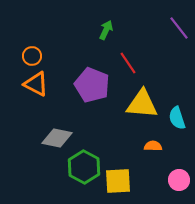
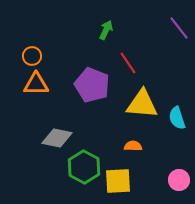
orange triangle: rotated 28 degrees counterclockwise
orange semicircle: moved 20 px left
